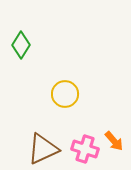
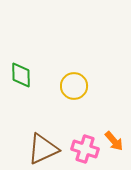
green diamond: moved 30 px down; rotated 32 degrees counterclockwise
yellow circle: moved 9 px right, 8 px up
